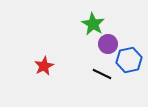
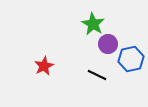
blue hexagon: moved 2 px right, 1 px up
black line: moved 5 px left, 1 px down
